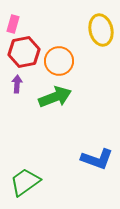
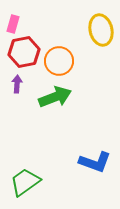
blue L-shape: moved 2 px left, 3 px down
